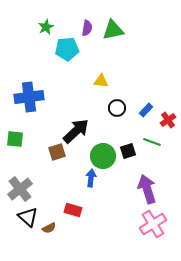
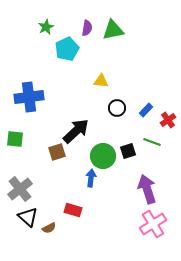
cyan pentagon: rotated 20 degrees counterclockwise
